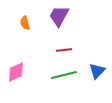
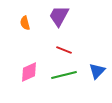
red line: rotated 28 degrees clockwise
pink diamond: moved 13 px right
